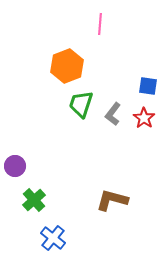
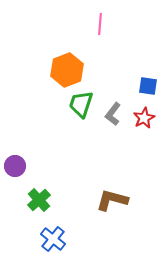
orange hexagon: moved 4 px down
red star: rotated 10 degrees clockwise
green cross: moved 5 px right
blue cross: moved 1 px down
